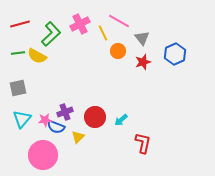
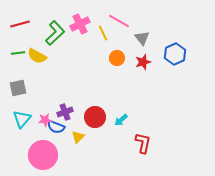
green L-shape: moved 4 px right, 1 px up
orange circle: moved 1 px left, 7 px down
